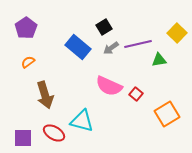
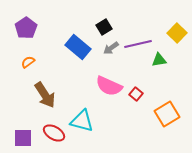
brown arrow: rotated 16 degrees counterclockwise
